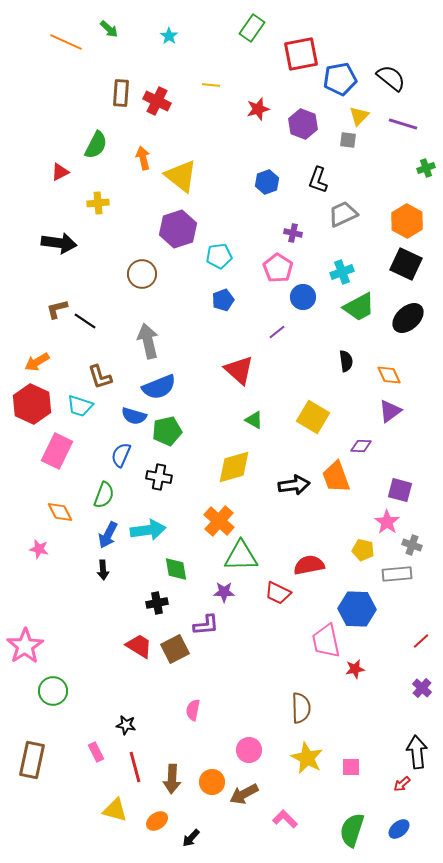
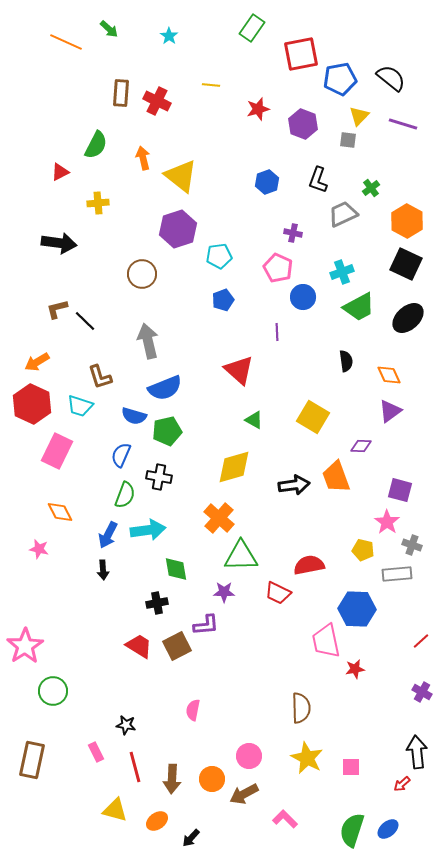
green cross at (426, 168): moved 55 px left, 20 px down; rotated 18 degrees counterclockwise
pink pentagon at (278, 268): rotated 8 degrees counterclockwise
black line at (85, 321): rotated 10 degrees clockwise
purple line at (277, 332): rotated 54 degrees counterclockwise
blue semicircle at (159, 387): moved 6 px right, 1 px down
green semicircle at (104, 495): moved 21 px right
orange cross at (219, 521): moved 3 px up
brown square at (175, 649): moved 2 px right, 3 px up
purple cross at (422, 688): moved 4 px down; rotated 12 degrees counterclockwise
pink circle at (249, 750): moved 6 px down
orange circle at (212, 782): moved 3 px up
blue ellipse at (399, 829): moved 11 px left
